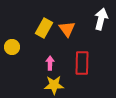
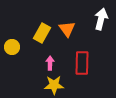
yellow rectangle: moved 2 px left, 5 px down
